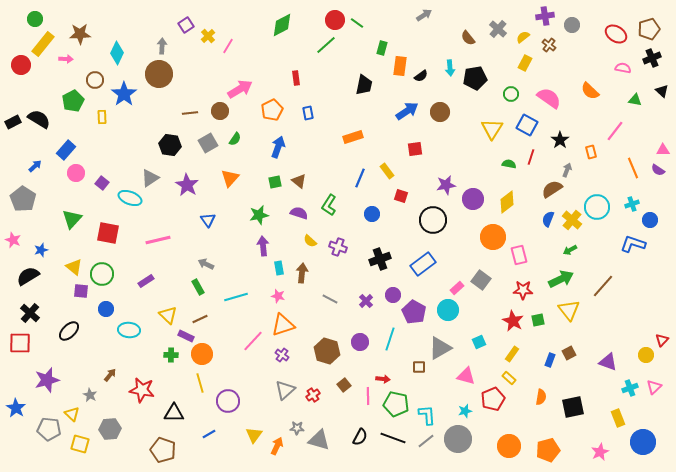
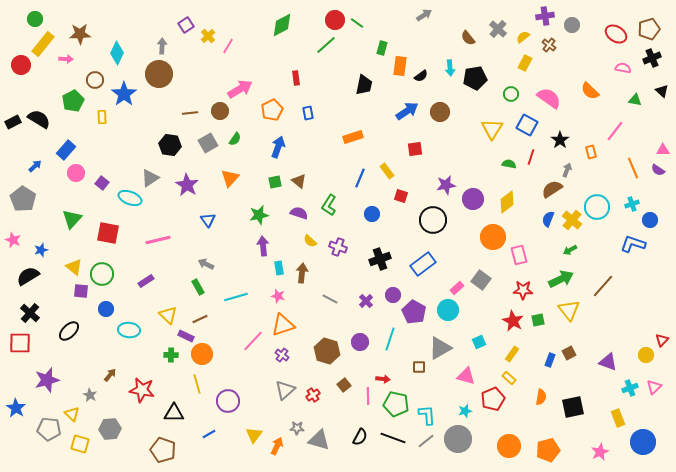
yellow line at (200, 383): moved 3 px left, 1 px down
